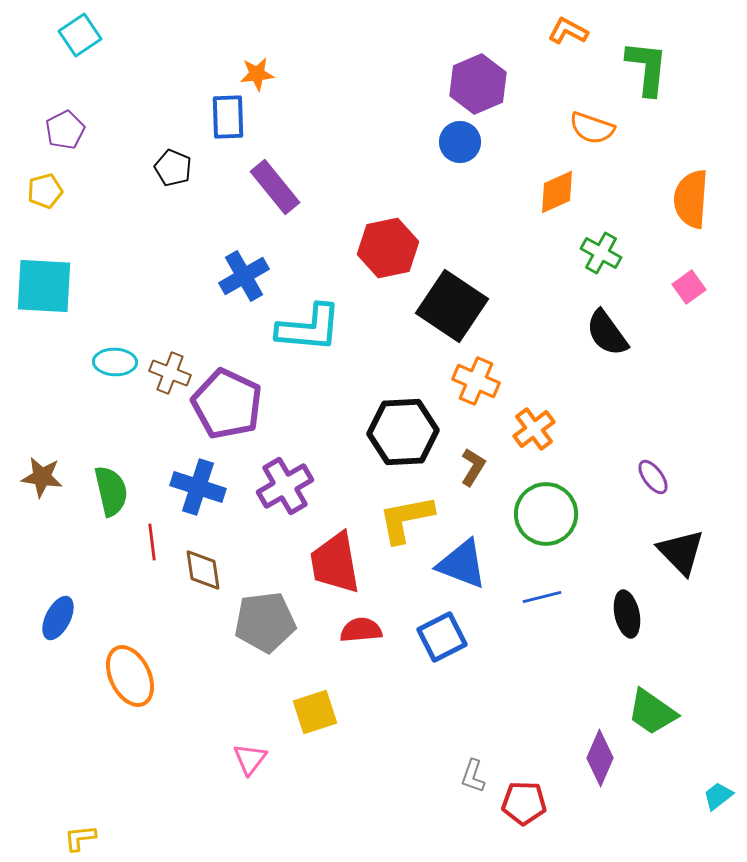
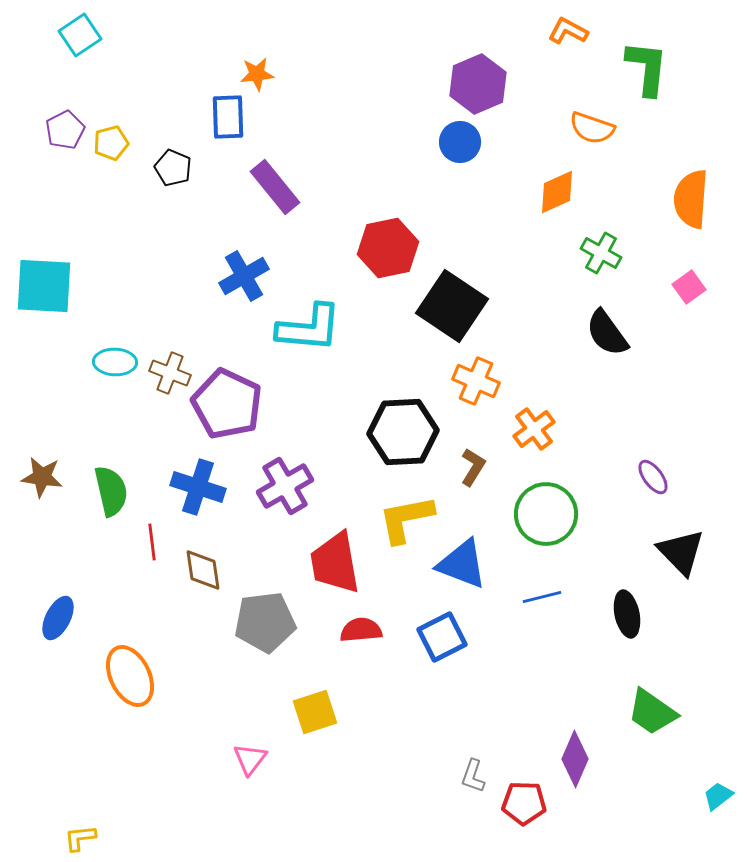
yellow pentagon at (45, 191): moved 66 px right, 48 px up
purple diamond at (600, 758): moved 25 px left, 1 px down
